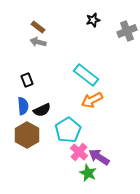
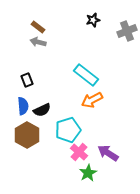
cyan pentagon: rotated 15 degrees clockwise
purple arrow: moved 9 px right, 4 px up
green star: rotated 18 degrees clockwise
